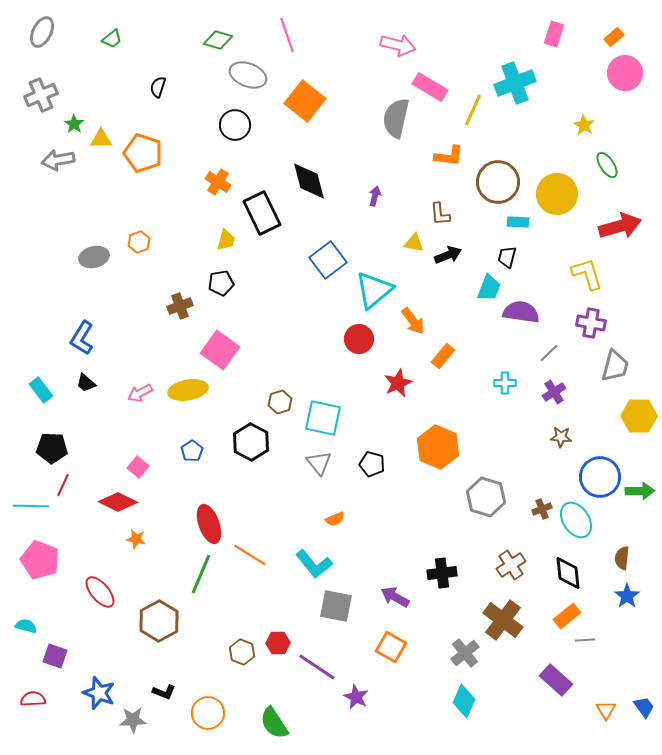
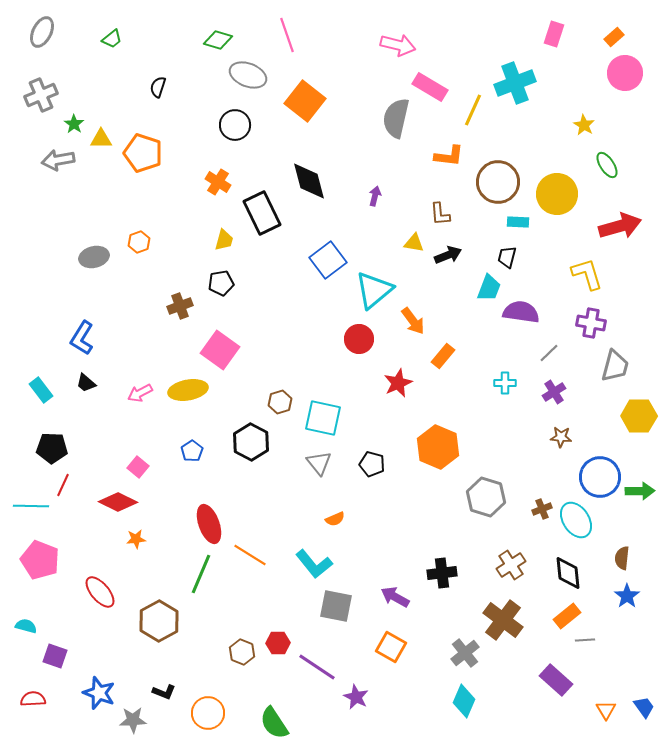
yellow trapezoid at (226, 240): moved 2 px left
orange star at (136, 539): rotated 18 degrees counterclockwise
